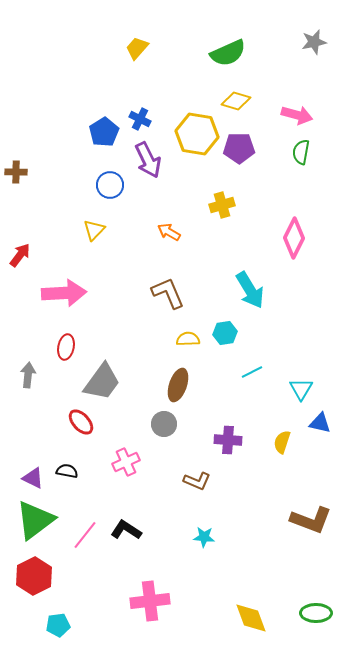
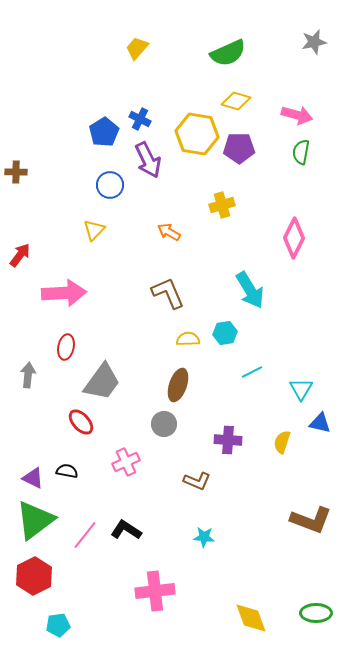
pink cross at (150, 601): moved 5 px right, 10 px up
